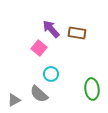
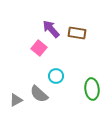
cyan circle: moved 5 px right, 2 px down
gray triangle: moved 2 px right
